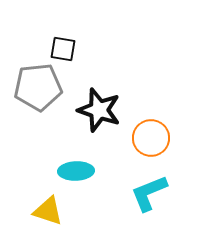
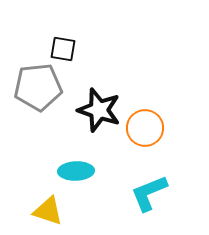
orange circle: moved 6 px left, 10 px up
